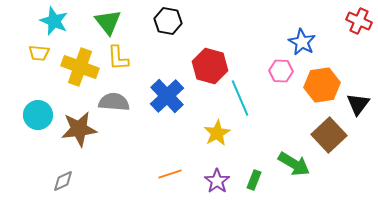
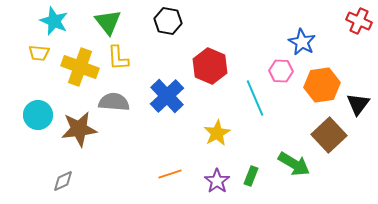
red hexagon: rotated 8 degrees clockwise
cyan line: moved 15 px right
green rectangle: moved 3 px left, 4 px up
